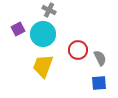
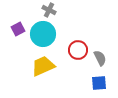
yellow trapezoid: rotated 45 degrees clockwise
